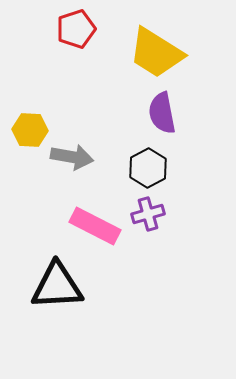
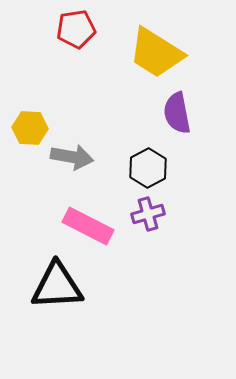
red pentagon: rotated 9 degrees clockwise
purple semicircle: moved 15 px right
yellow hexagon: moved 2 px up
pink rectangle: moved 7 px left
